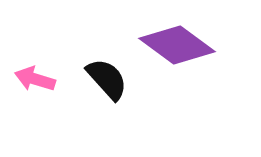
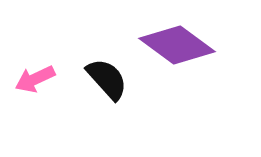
pink arrow: rotated 42 degrees counterclockwise
